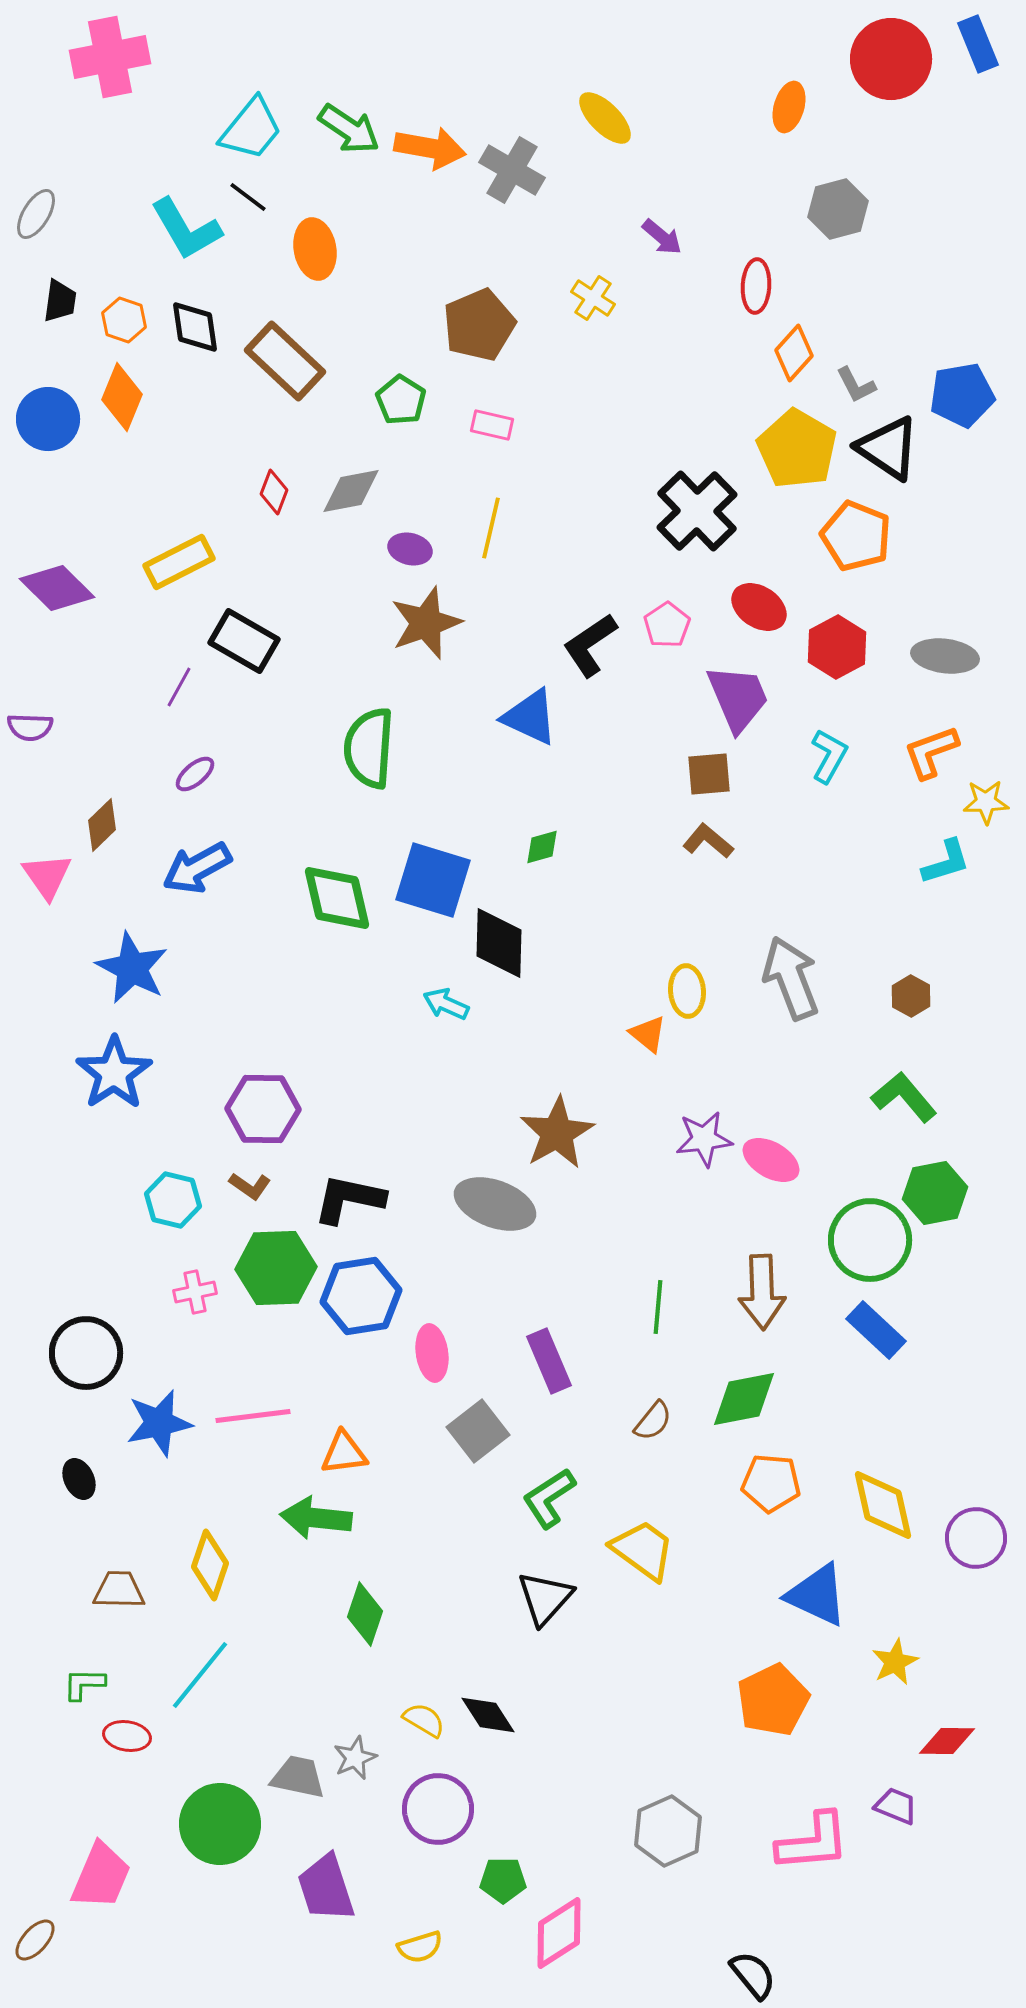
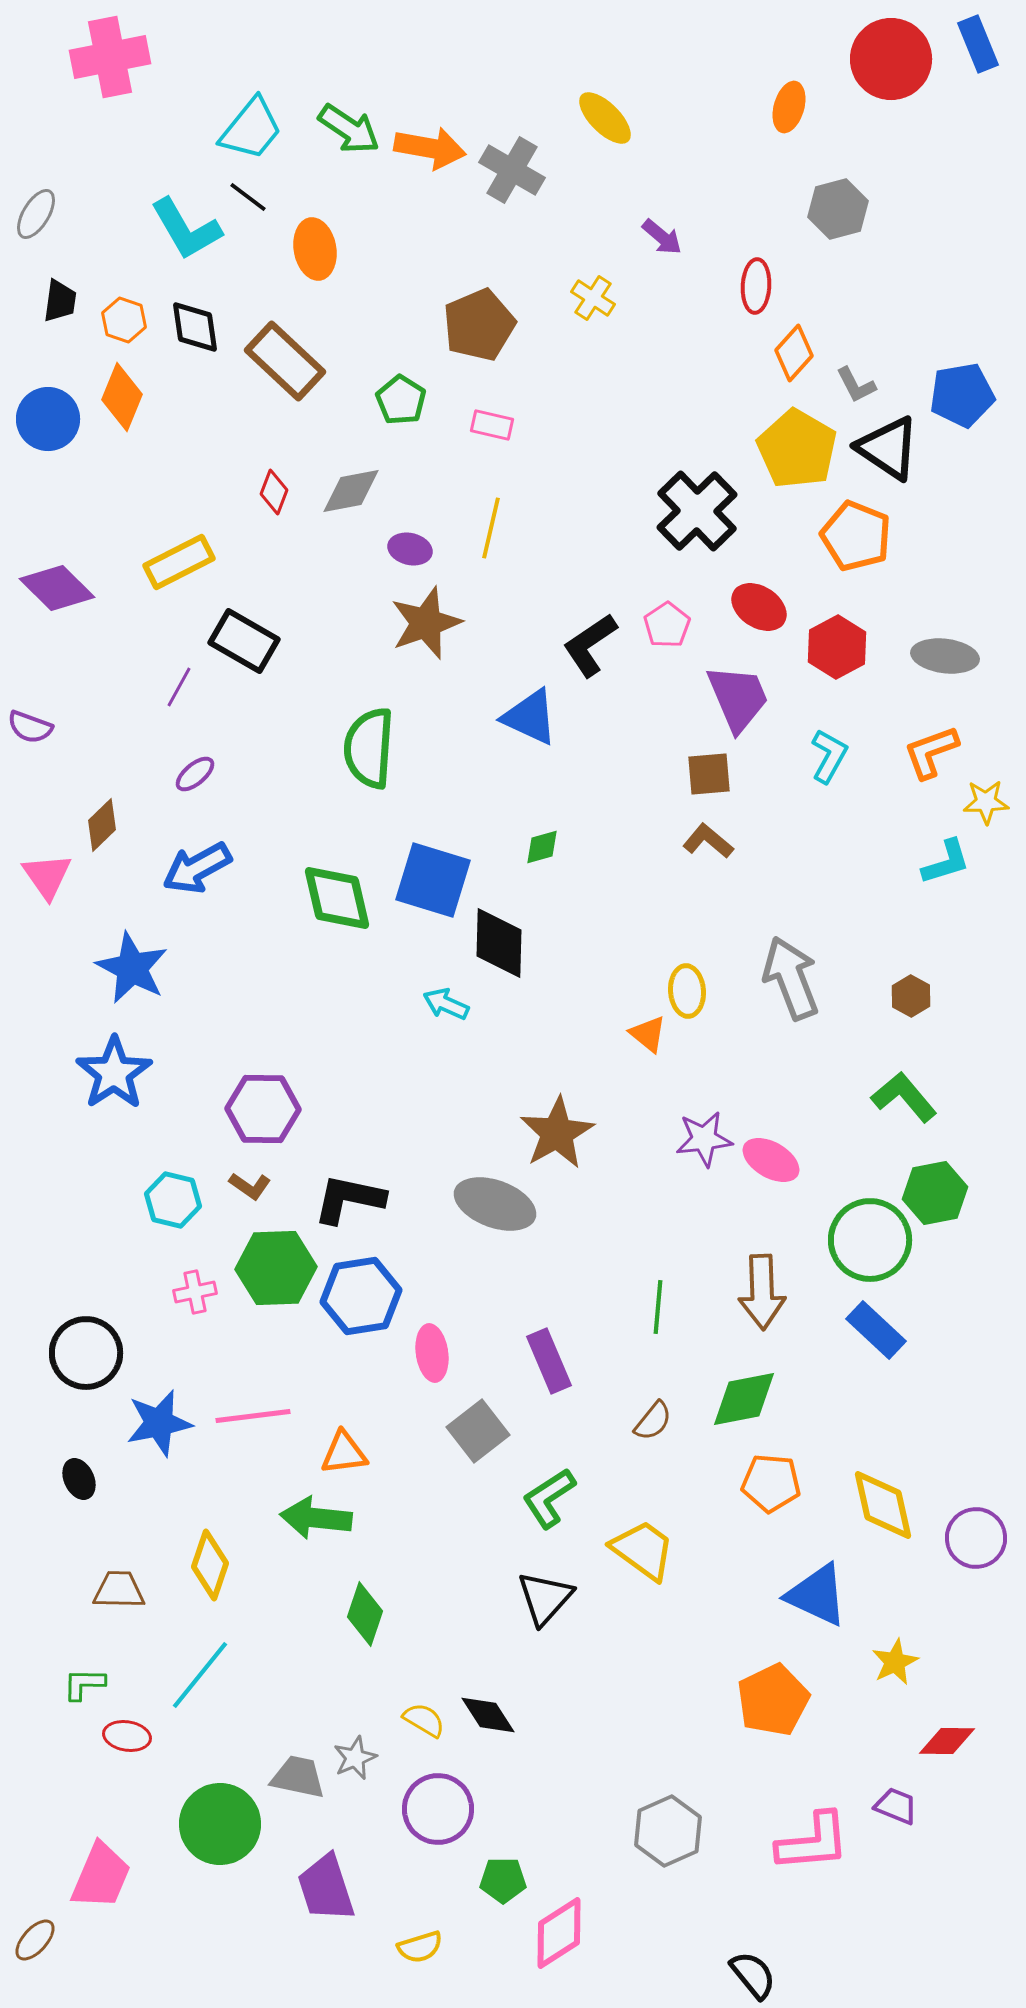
purple semicircle at (30, 727): rotated 18 degrees clockwise
